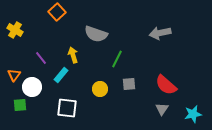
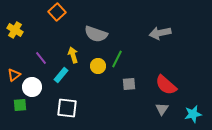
orange triangle: rotated 16 degrees clockwise
yellow circle: moved 2 px left, 23 px up
